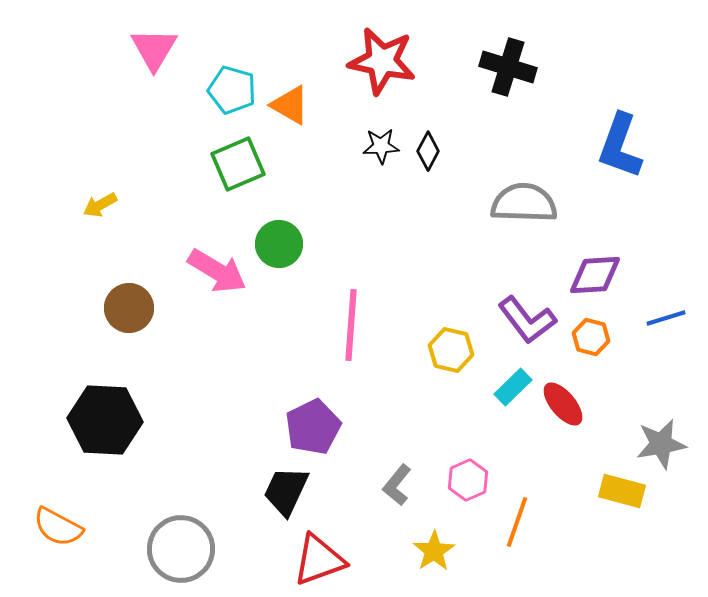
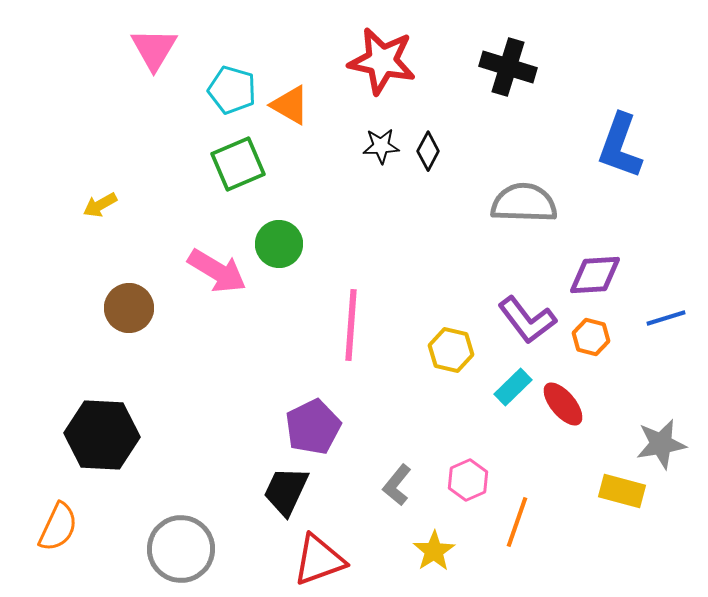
black hexagon: moved 3 px left, 15 px down
orange semicircle: rotated 93 degrees counterclockwise
